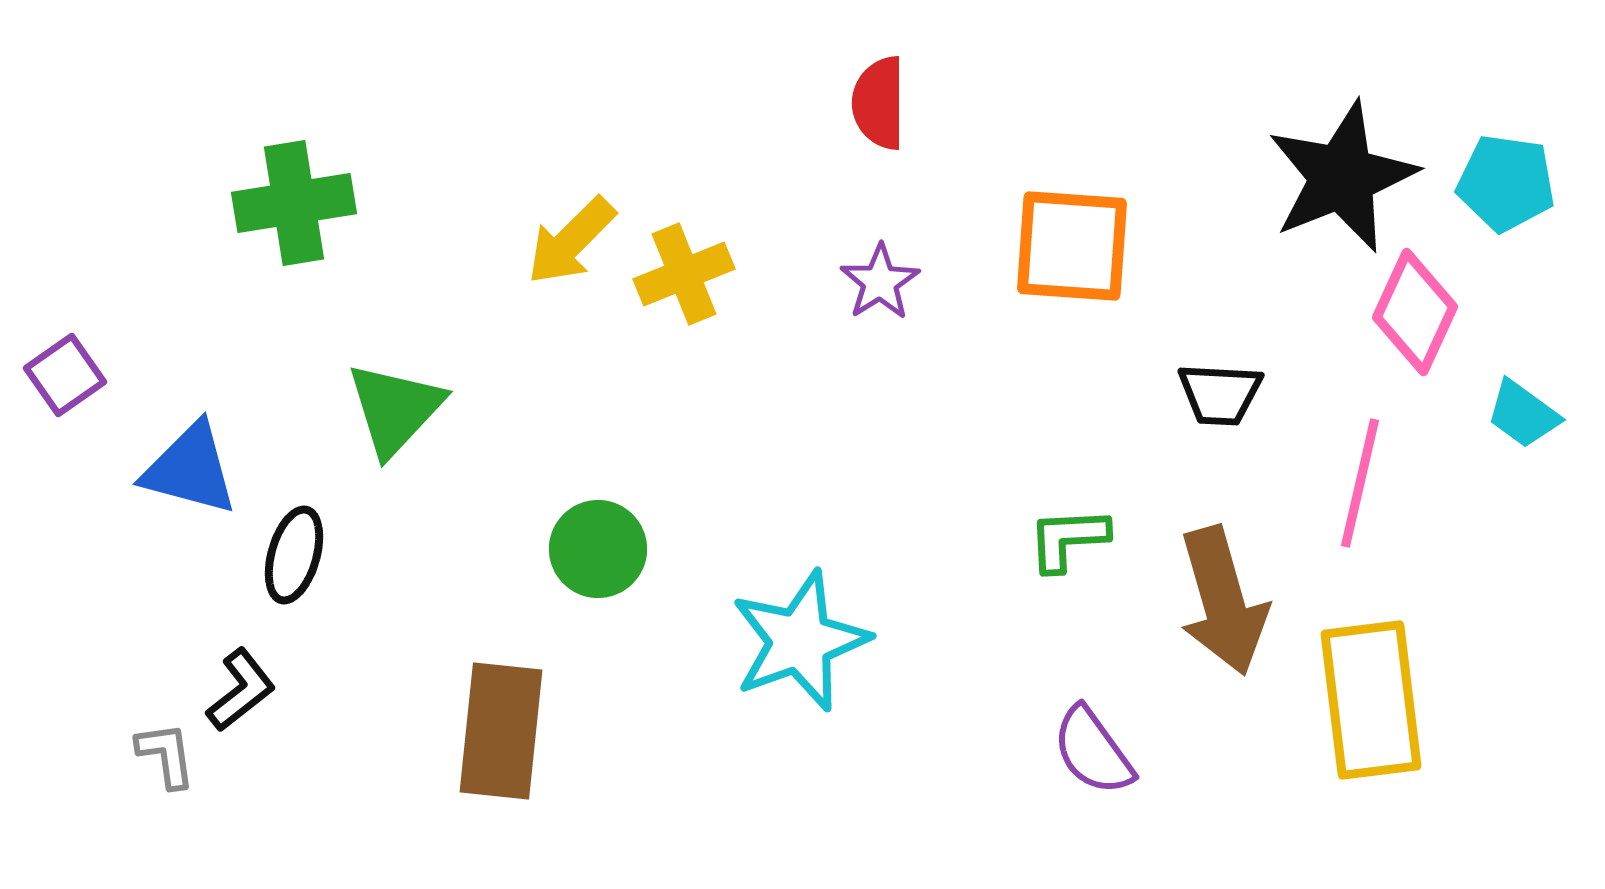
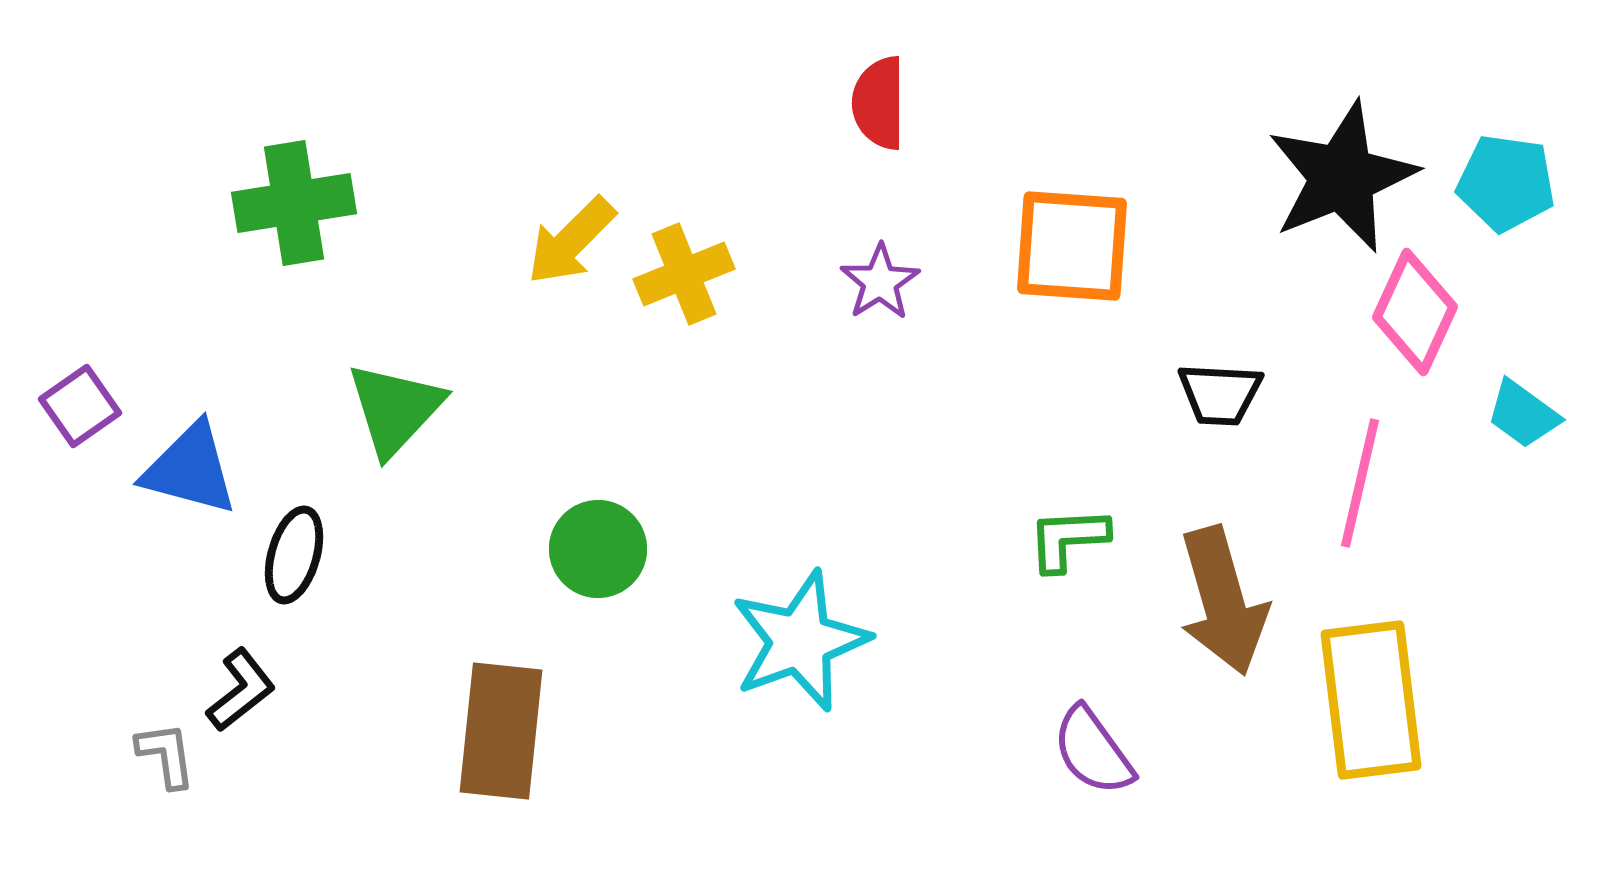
purple square: moved 15 px right, 31 px down
